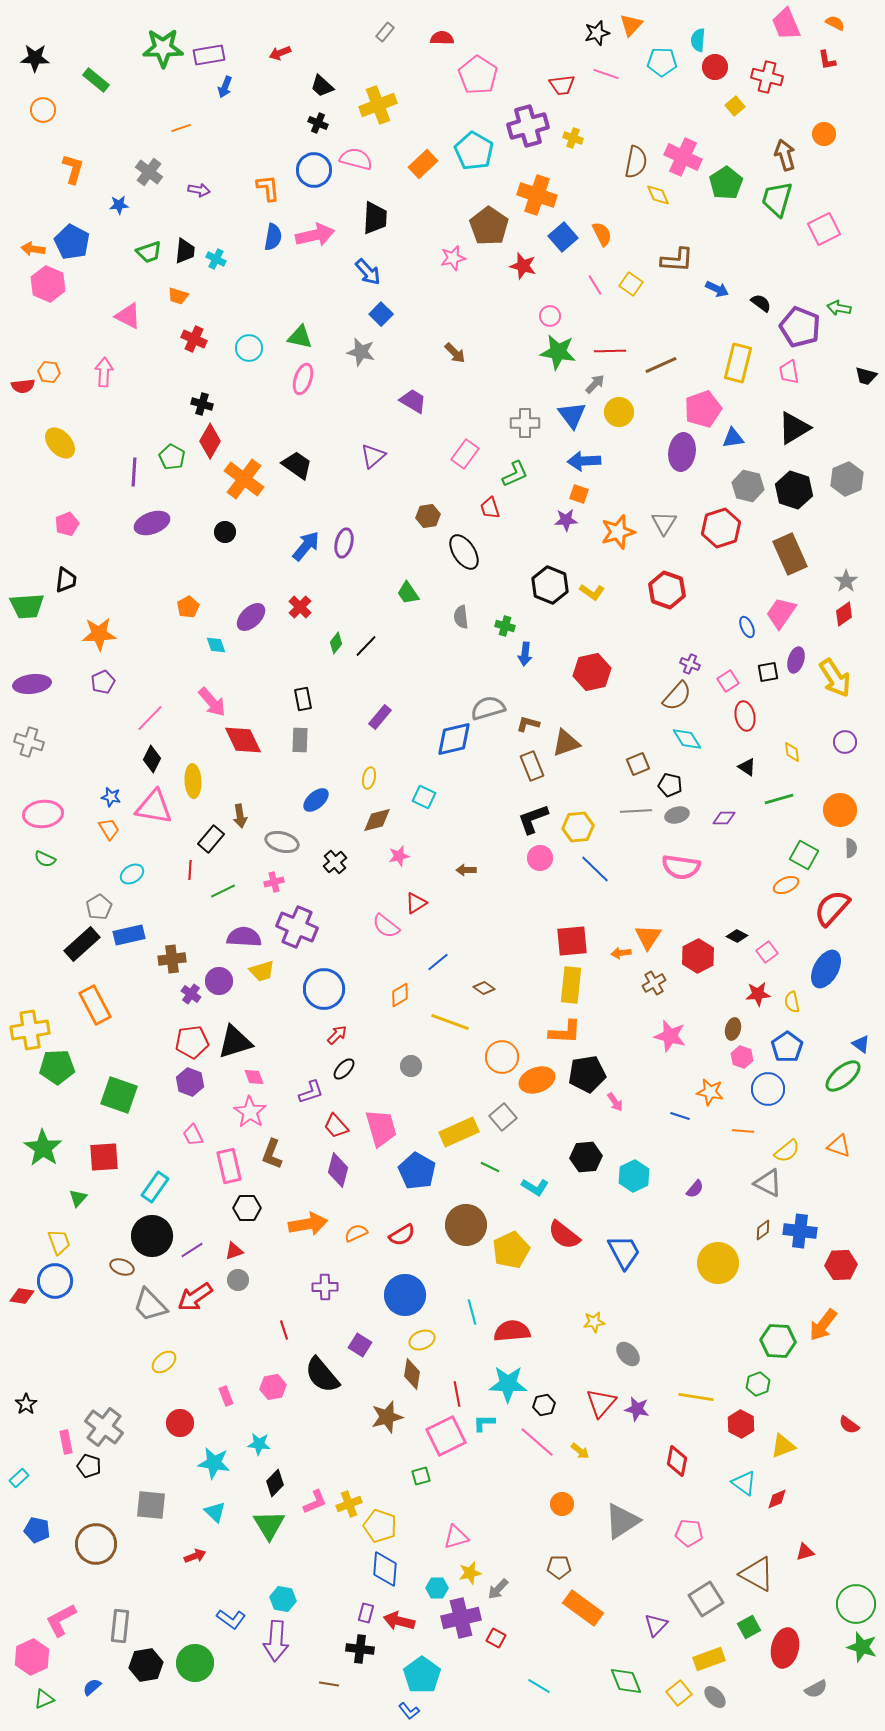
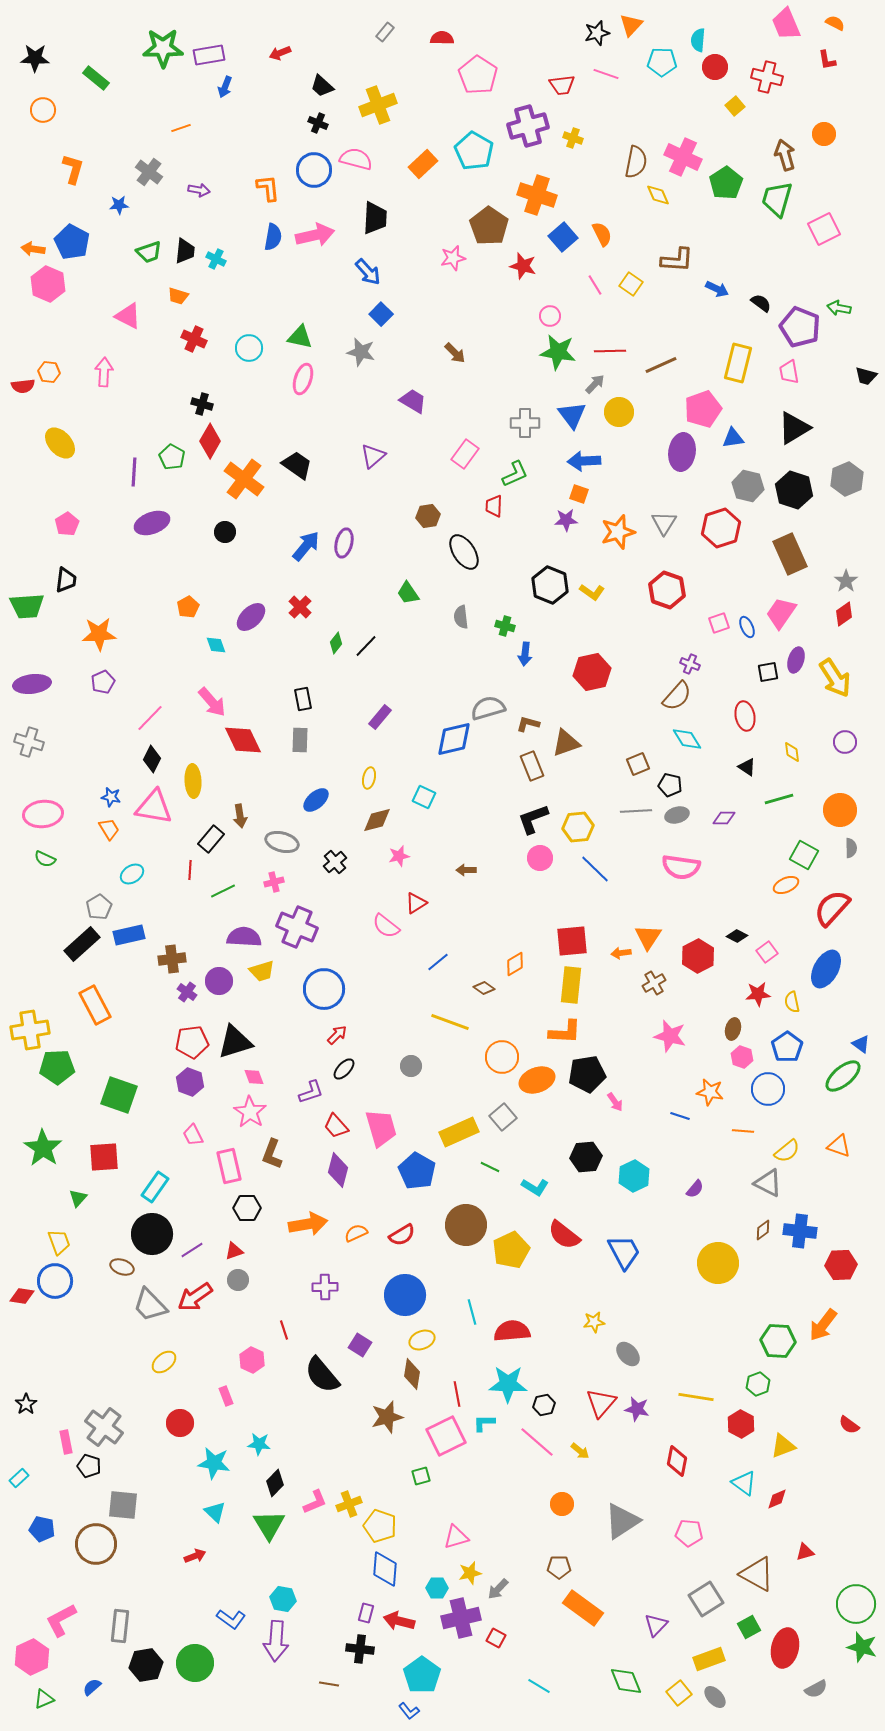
green rectangle at (96, 80): moved 2 px up
red trapezoid at (490, 508): moved 4 px right, 2 px up; rotated 20 degrees clockwise
pink pentagon at (67, 524): rotated 10 degrees counterclockwise
pink square at (728, 681): moved 9 px left, 58 px up; rotated 15 degrees clockwise
purple cross at (191, 994): moved 4 px left, 2 px up
orange diamond at (400, 995): moved 115 px right, 31 px up
black circle at (152, 1236): moved 2 px up
pink hexagon at (273, 1387): moved 21 px left, 27 px up; rotated 25 degrees counterclockwise
gray square at (151, 1505): moved 28 px left
blue pentagon at (37, 1530): moved 5 px right, 1 px up
